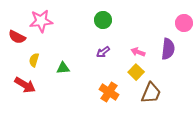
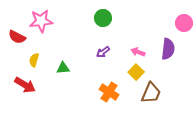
green circle: moved 2 px up
